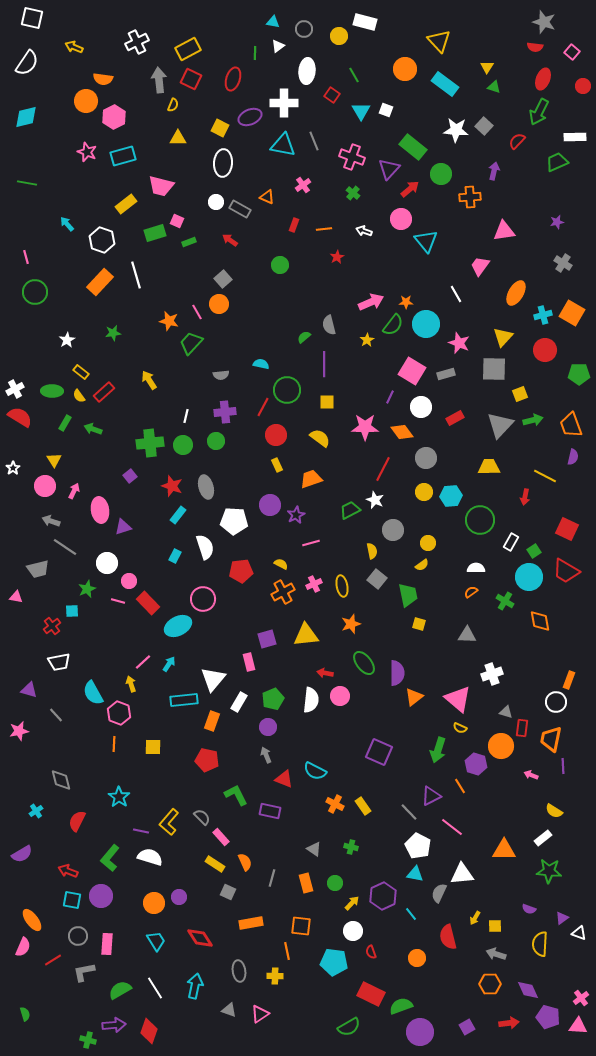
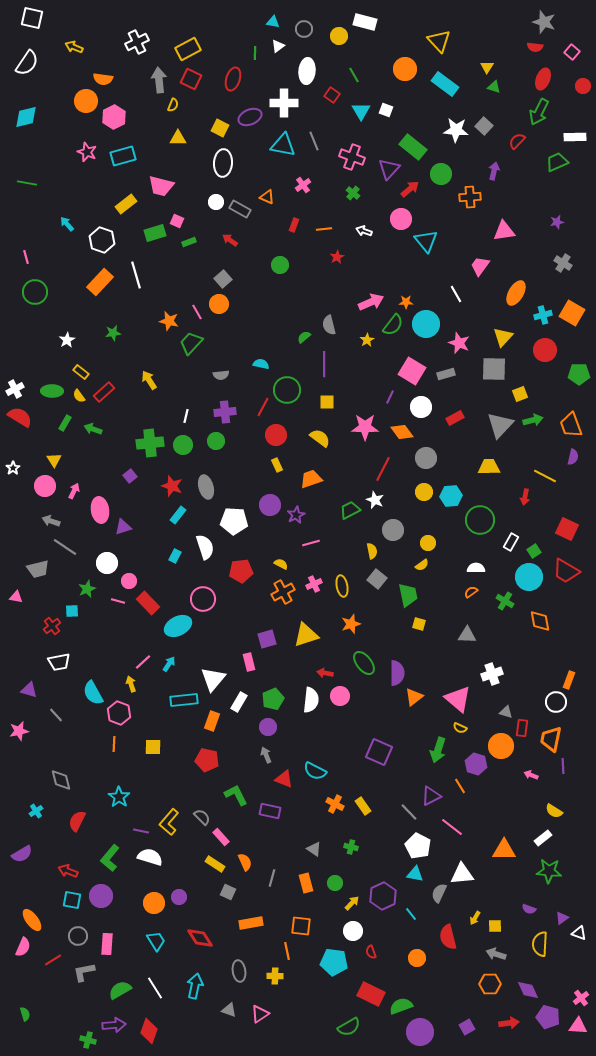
yellow triangle at (306, 635): rotated 12 degrees counterclockwise
